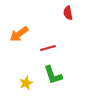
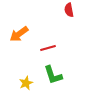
red semicircle: moved 1 px right, 3 px up
